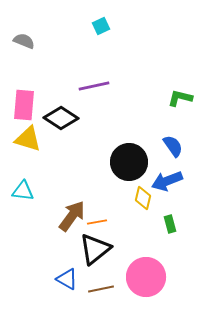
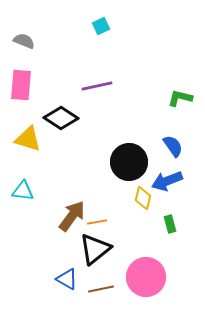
purple line: moved 3 px right
pink rectangle: moved 3 px left, 20 px up
